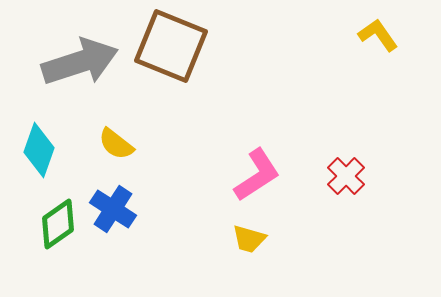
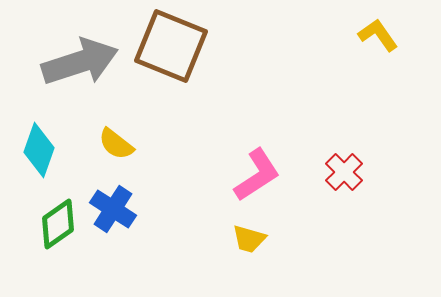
red cross: moved 2 px left, 4 px up
